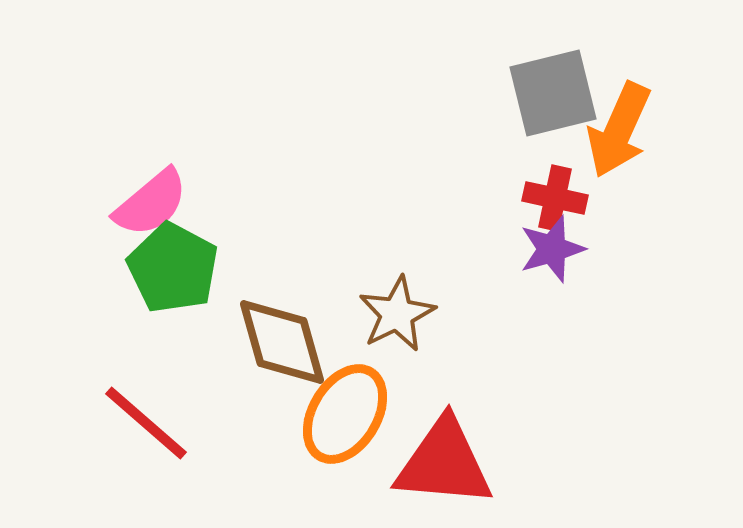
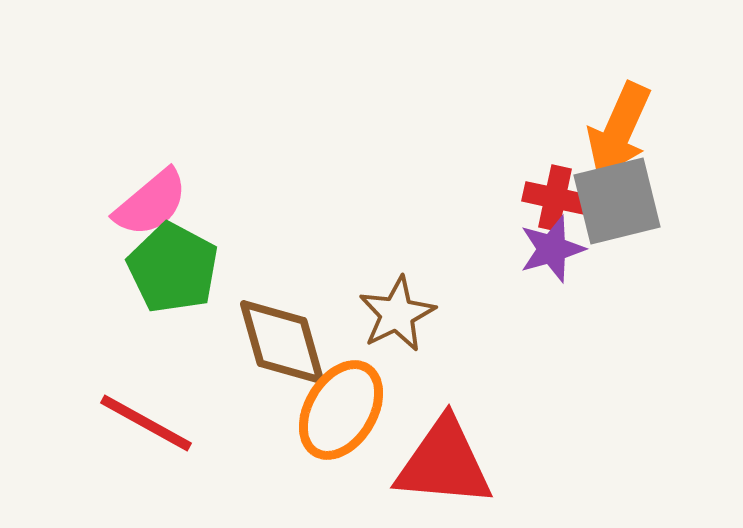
gray square: moved 64 px right, 108 px down
orange ellipse: moved 4 px left, 4 px up
red line: rotated 12 degrees counterclockwise
